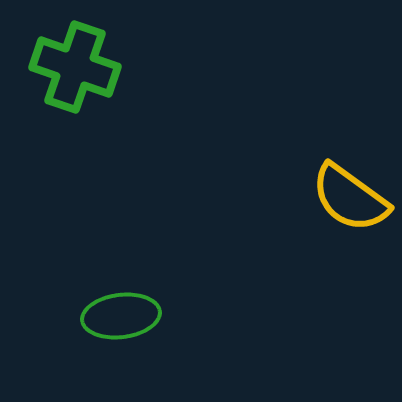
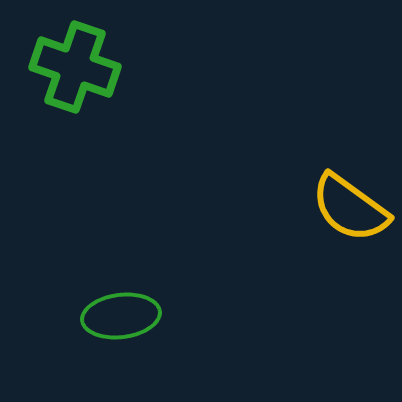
yellow semicircle: moved 10 px down
